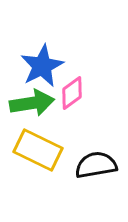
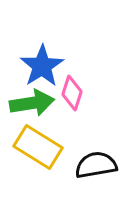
blue star: rotated 6 degrees counterclockwise
pink diamond: rotated 36 degrees counterclockwise
yellow rectangle: moved 3 px up; rotated 6 degrees clockwise
